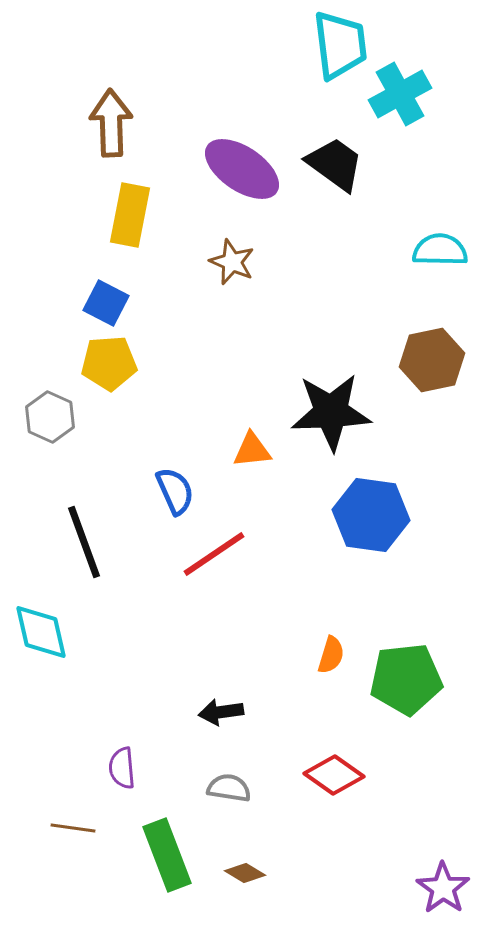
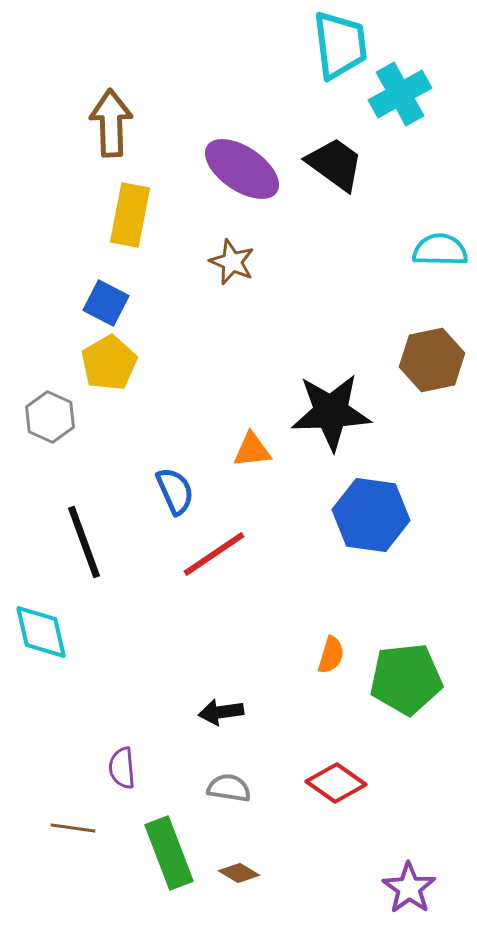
yellow pentagon: rotated 26 degrees counterclockwise
red diamond: moved 2 px right, 8 px down
green rectangle: moved 2 px right, 2 px up
brown diamond: moved 6 px left
purple star: moved 34 px left
